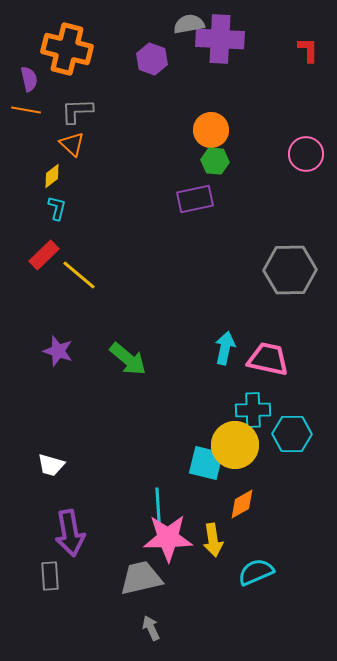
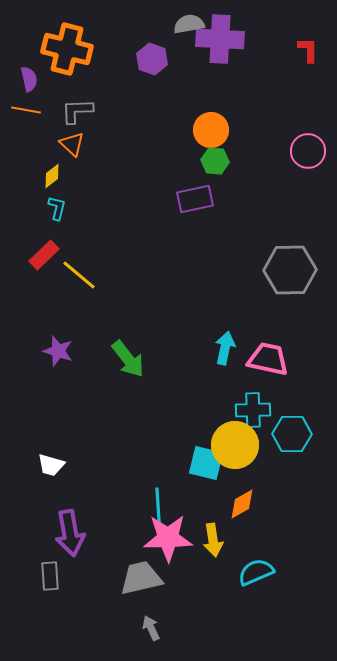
pink circle: moved 2 px right, 3 px up
green arrow: rotated 12 degrees clockwise
